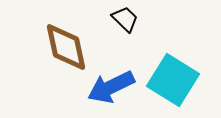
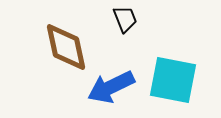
black trapezoid: rotated 24 degrees clockwise
cyan square: rotated 21 degrees counterclockwise
